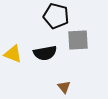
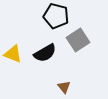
gray square: rotated 30 degrees counterclockwise
black semicircle: rotated 20 degrees counterclockwise
